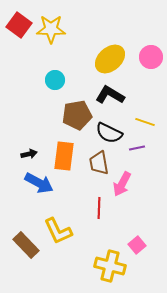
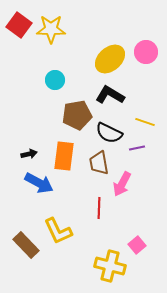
pink circle: moved 5 px left, 5 px up
